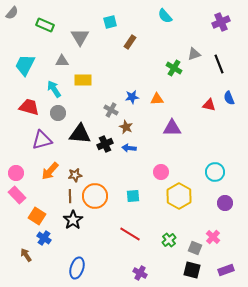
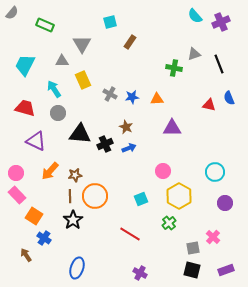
cyan semicircle at (165, 16): moved 30 px right
gray triangle at (80, 37): moved 2 px right, 7 px down
green cross at (174, 68): rotated 21 degrees counterclockwise
yellow rectangle at (83, 80): rotated 66 degrees clockwise
red trapezoid at (29, 107): moved 4 px left, 1 px down
gray cross at (111, 110): moved 1 px left, 16 px up
purple triangle at (42, 140): moved 6 px left, 1 px down; rotated 40 degrees clockwise
blue arrow at (129, 148): rotated 152 degrees clockwise
pink circle at (161, 172): moved 2 px right, 1 px up
cyan square at (133, 196): moved 8 px right, 3 px down; rotated 16 degrees counterclockwise
orange square at (37, 216): moved 3 px left
green cross at (169, 240): moved 17 px up
gray square at (195, 248): moved 2 px left; rotated 32 degrees counterclockwise
